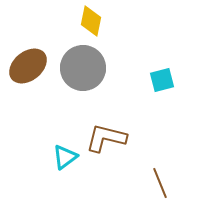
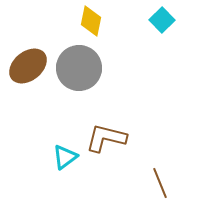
gray circle: moved 4 px left
cyan square: moved 60 px up; rotated 30 degrees counterclockwise
